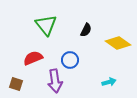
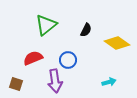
green triangle: rotated 30 degrees clockwise
yellow diamond: moved 1 px left
blue circle: moved 2 px left
